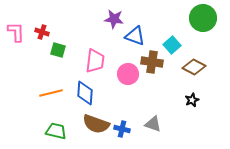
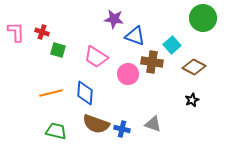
pink trapezoid: moved 1 px right, 4 px up; rotated 115 degrees clockwise
